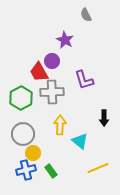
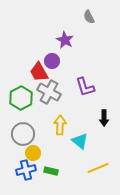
gray semicircle: moved 3 px right, 2 px down
purple L-shape: moved 1 px right, 7 px down
gray cross: moved 3 px left; rotated 30 degrees clockwise
green rectangle: rotated 40 degrees counterclockwise
